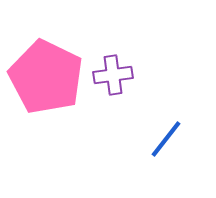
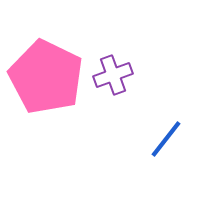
purple cross: rotated 12 degrees counterclockwise
